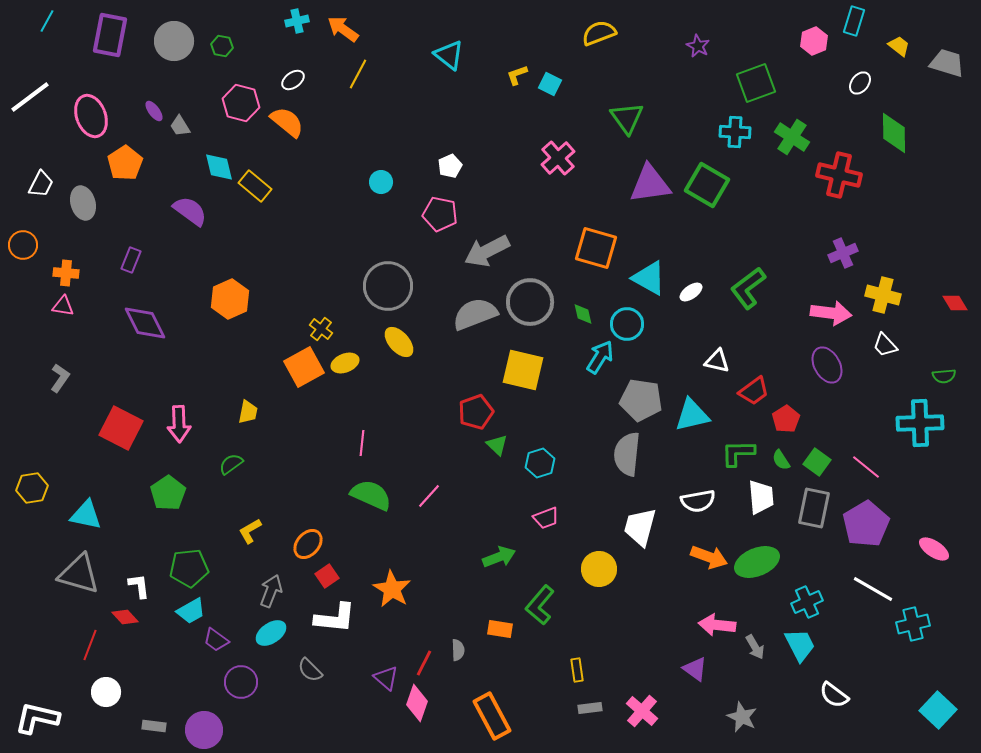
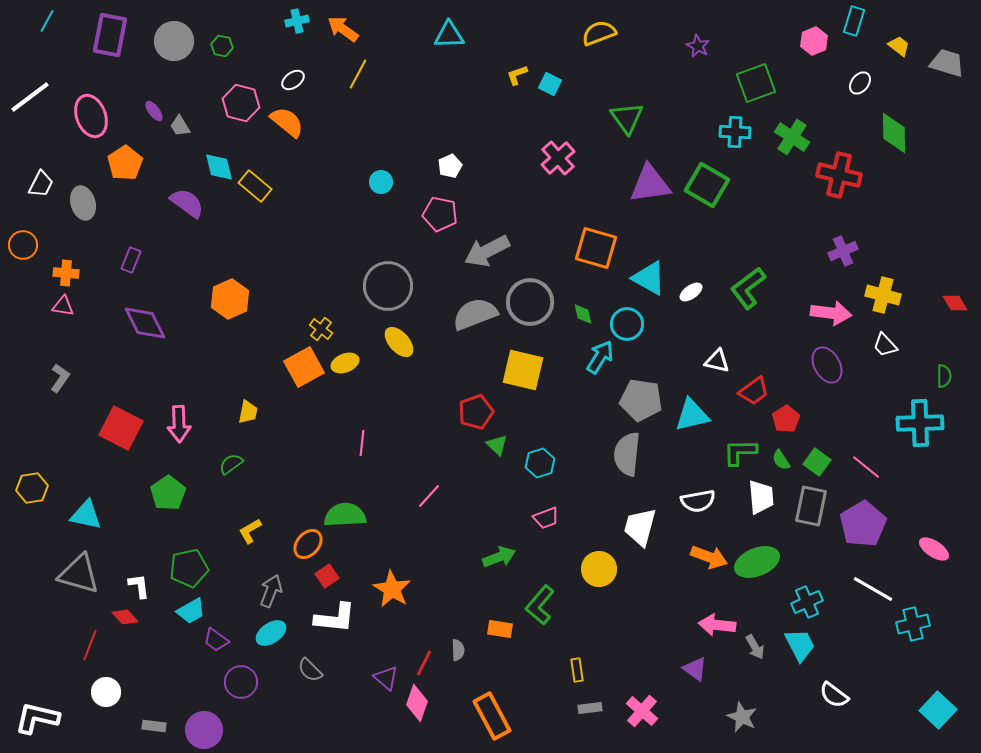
cyan triangle at (449, 55): moved 20 px up; rotated 40 degrees counterclockwise
purple semicircle at (190, 211): moved 3 px left, 8 px up
purple cross at (843, 253): moved 2 px up
green semicircle at (944, 376): rotated 85 degrees counterclockwise
green L-shape at (738, 453): moved 2 px right, 1 px up
green semicircle at (371, 495): moved 26 px left, 20 px down; rotated 27 degrees counterclockwise
gray rectangle at (814, 508): moved 3 px left, 2 px up
purple pentagon at (866, 524): moved 3 px left
green pentagon at (189, 568): rotated 6 degrees counterclockwise
